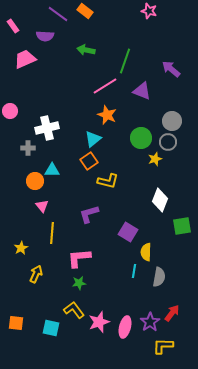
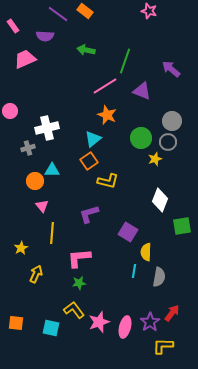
gray cross at (28, 148): rotated 16 degrees counterclockwise
